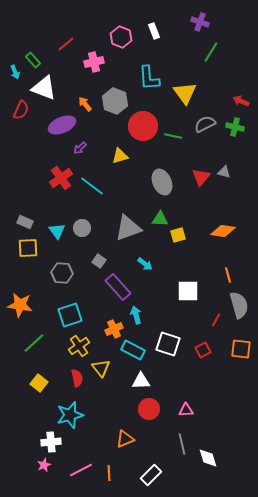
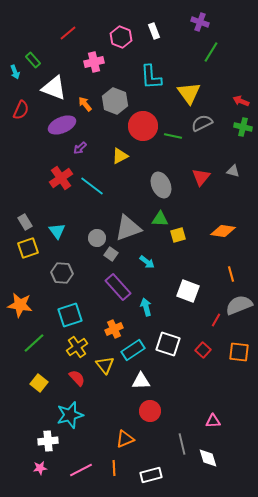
red line at (66, 44): moved 2 px right, 11 px up
cyan L-shape at (149, 78): moved 2 px right, 1 px up
white triangle at (44, 88): moved 10 px right
yellow triangle at (185, 93): moved 4 px right
gray semicircle at (205, 124): moved 3 px left, 1 px up
green cross at (235, 127): moved 8 px right
yellow triangle at (120, 156): rotated 12 degrees counterclockwise
gray triangle at (224, 172): moved 9 px right, 1 px up
gray ellipse at (162, 182): moved 1 px left, 3 px down
gray rectangle at (25, 222): rotated 35 degrees clockwise
gray circle at (82, 228): moved 15 px right, 10 px down
yellow square at (28, 248): rotated 15 degrees counterclockwise
gray square at (99, 261): moved 12 px right, 7 px up
cyan arrow at (145, 264): moved 2 px right, 2 px up
orange line at (228, 275): moved 3 px right, 1 px up
white square at (188, 291): rotated 20 degrees clockwise
gray semicircle at (239, 305): rotated 96 degrees counterclockwise
cyan arrow at (136, 315): moved 10 px right, 8 px up
yellow cross at (79, 346): moved 2 px left, 1 px down
orange square at (241, 349): moved 2 px left, 3 px down
cyan rectangle at (133, 350): rotated 60 degrees counterclockwise
red square at (203, 350): rotated 21 degrees counterclockwise
yellow triangle at (101, 368): moved 4 px right, 3 px up
red semicircle at (77, 378): rotated 30 degrees counterclockwise
red circle at (149, 409): moved 1 px right, 2 px down
pink triangle at (186, 410): moved 27 px right, 11 px down
white cross at (51, 442): moved 3 px left, 1 px up
pink star at (44, 465): moved 4 px left, 3 px down; rotated 16 degrees clockwise
orange line at (109, 473): moved 5 px right, 5 px up
white rectangle at (151, 475): rotated 30 degrees clockwise
